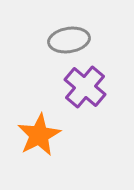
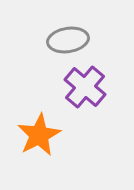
gray ellipse: moved 1 px left
